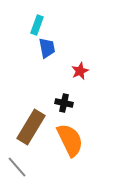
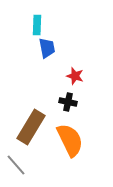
cyan rectangle: rotated 18 degrees counterclockwise
red star: moved 5 px left, 5 px down; rotated 30 degrees counterclockwise
black cross: moved 4 px right, 1 px up
gray line: moved 1 px left, 2 px up
